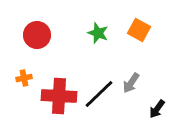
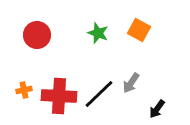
orange cross: moved 12 px down
